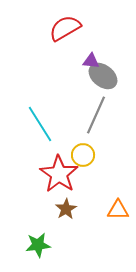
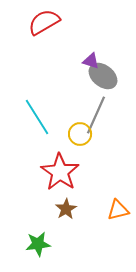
red semicircle: moved 21 px left, 6 px up
purple triangle: rotated 12 degrees clockwise
cyan line: moved 3 px left, 7 px up
yellow circle: moved 3 px left, 21 px up
red star: moved 1 px right, 2 px up
orange triangle: rotated 15 degrees counterclockwise
green star: moved 1 px up
